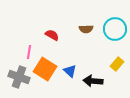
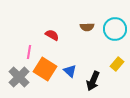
brown semicircle: moved 1 px right, 2 px up
gray cross: rotated 25 degrees clockwise
black arrow: rotated 72 degrees counterclockwise
